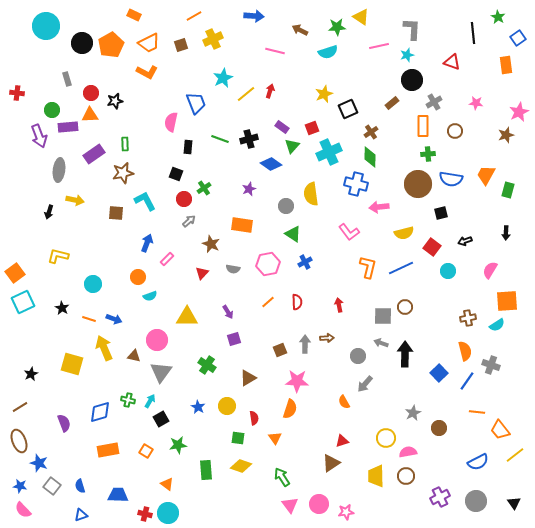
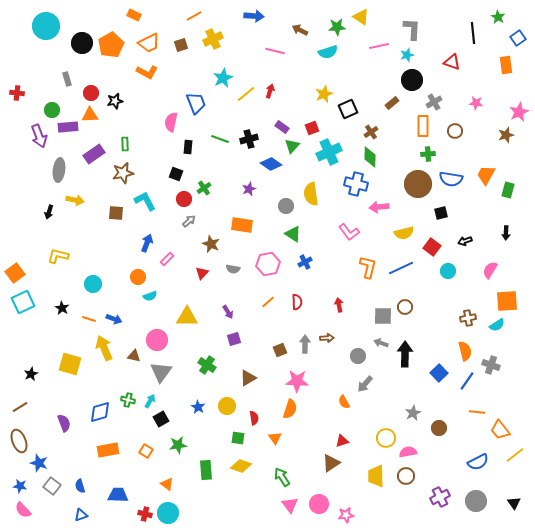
yellow square at (72, 364): moved 2 px left
pink star at (346, 512): moved 3 px down
